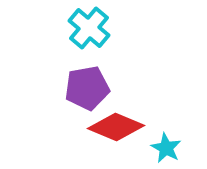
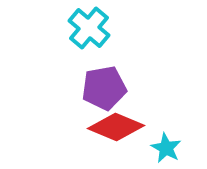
purple pentagon: moved 17 px right
